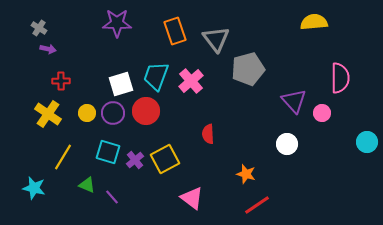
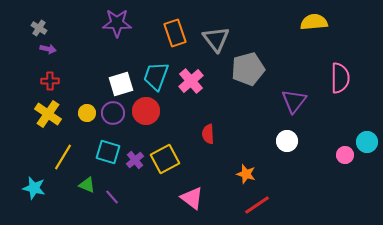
orange rectangle: moved 2 px down
red cross: moved 11 px left
purple triangle: rotated 20 degrees clockwise
pink circle: moved 23 px right, 42 px down
white circle: moved 3 px up
